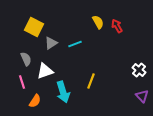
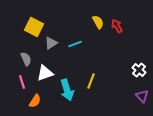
white triangle: moved 2 px down
cyan arrow: moved 4 px right, 2 px up
